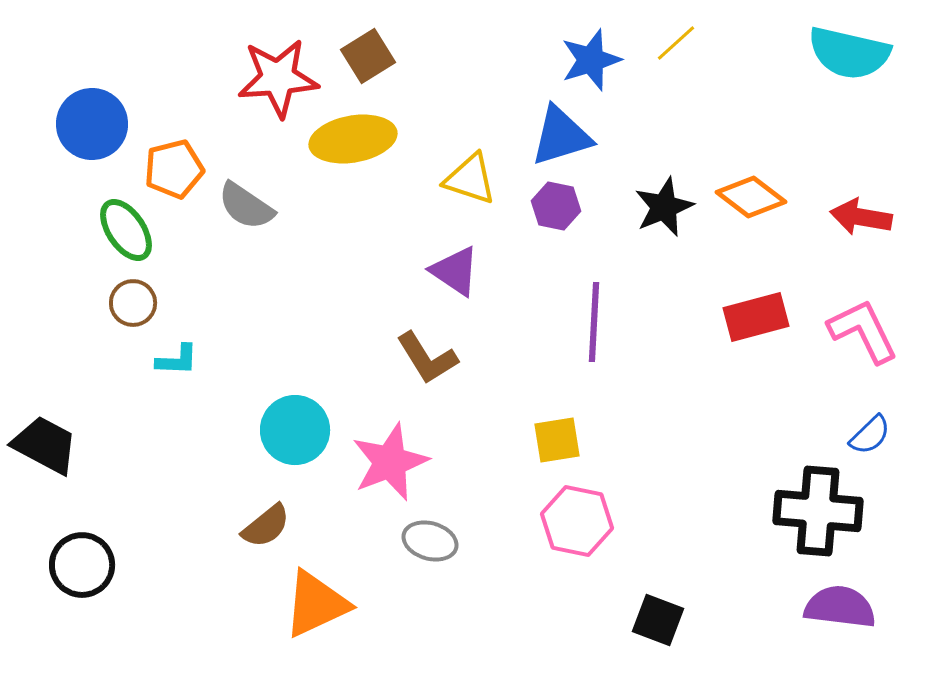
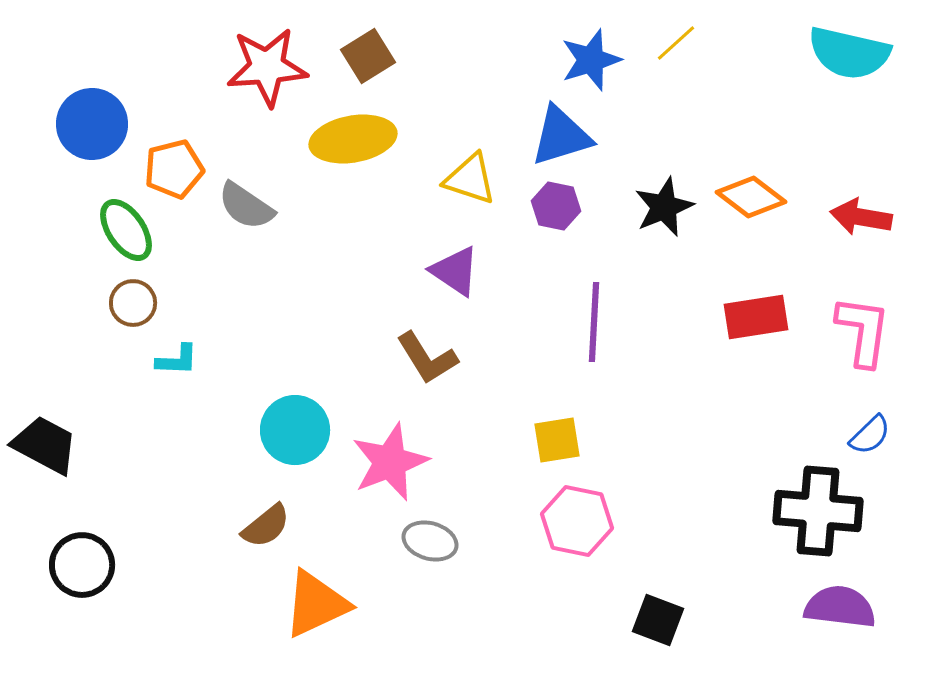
red star: moved 11 px left, 11 px up
red rectangle: rotated 6 degrees clockwise
pink L-shape: rotated 34 degrees clockwise
